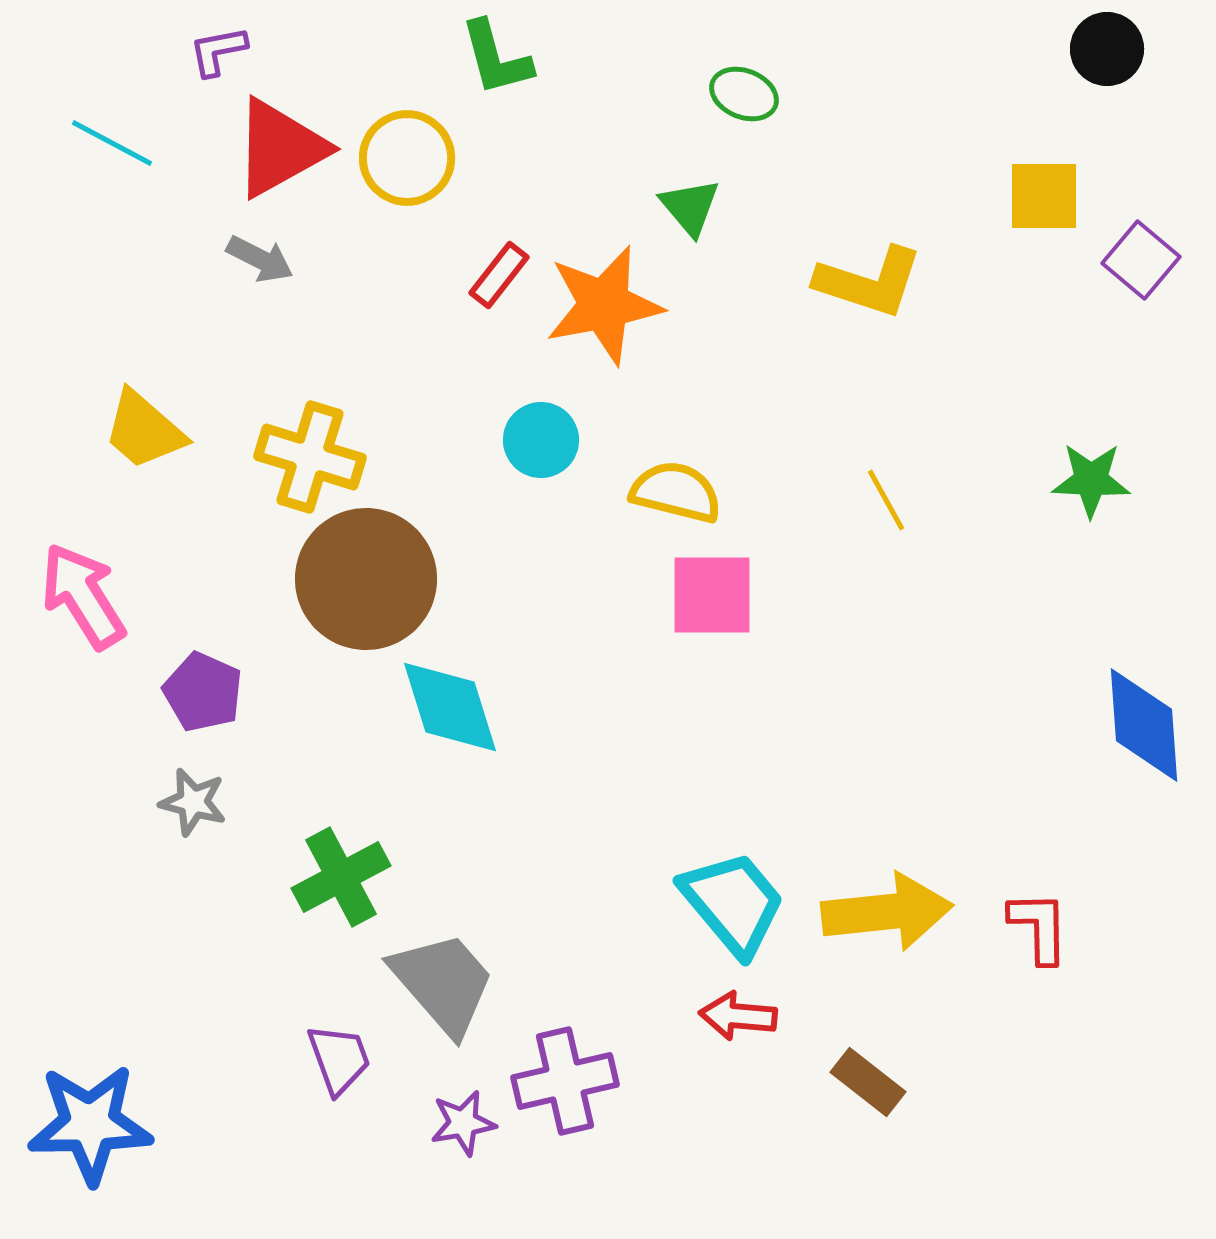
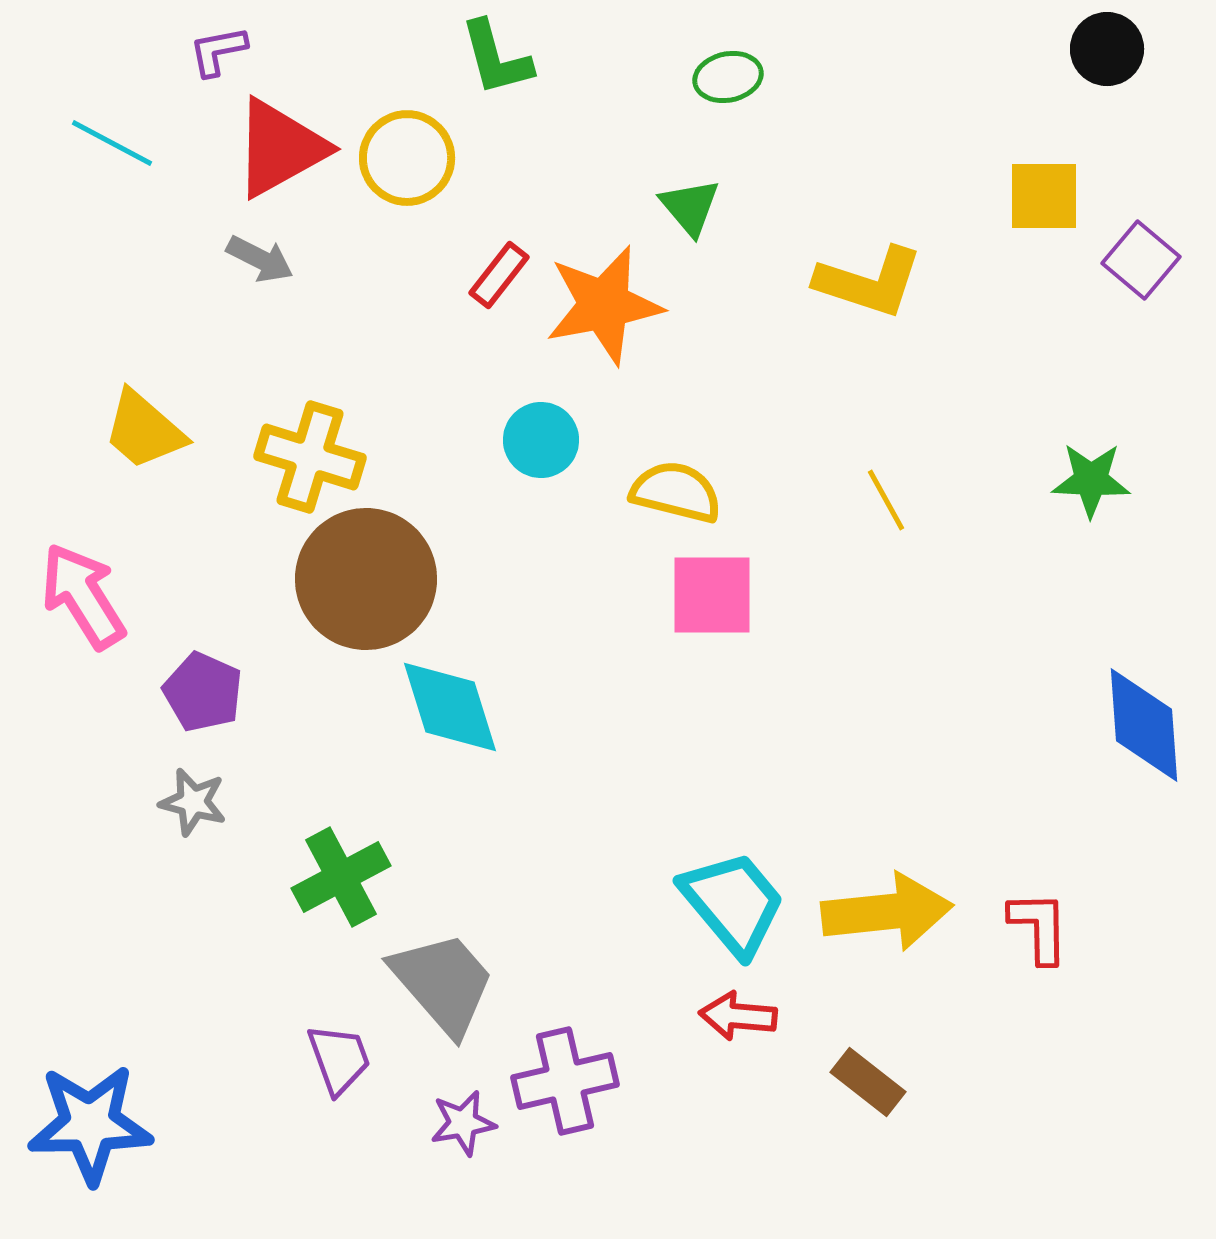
green ellipse: moved 16 px left, 17 px up; rotated 34 degrees counterclockwise
